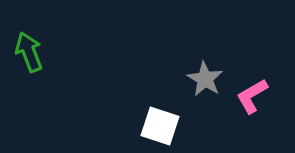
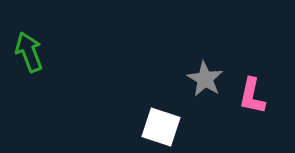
pink L-shape: rotated 48 degrees counterclockwise
white square: moved 1 px right, 1 px down
